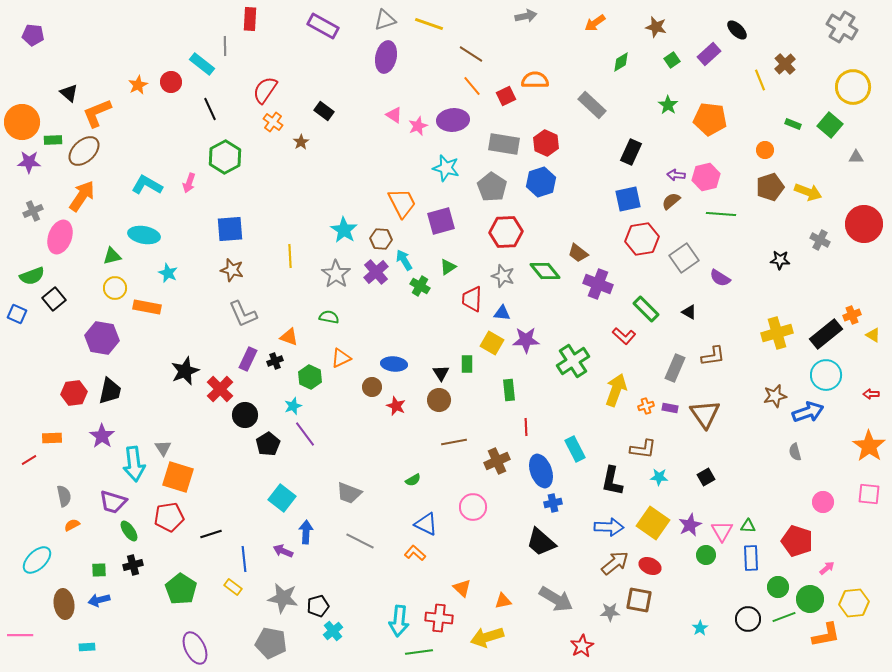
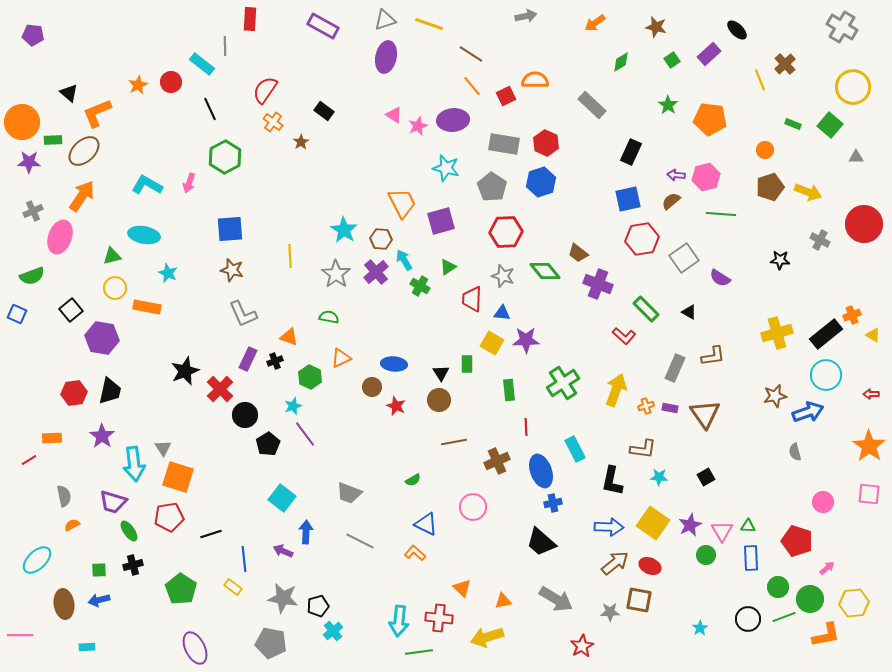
black square at (54, 299): moved 17 px right, 11 px down
green cross at (573, 361): moved 10 px left, 22 px down
